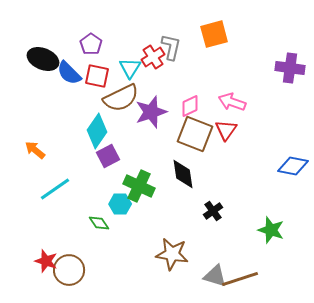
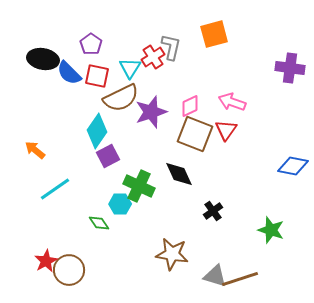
black ellipse: rotated 12 degrees counterclockwise
black diamond: moved 4 px left; rotated 16 degrees counterclockwise
red star: rotated 25 degrees clockwise
